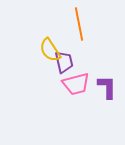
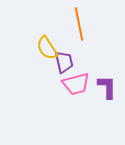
yellow semicircle: moved 3 px left, 2 px up
